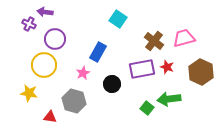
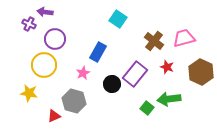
purple rectangle: moved 7 px left, 5 px down; rotated 40 degrees counterclockwise
red triangle: moved 4 px right, 1 px up; rotated 32 degrees counterclockwise
